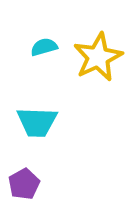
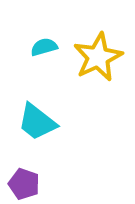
cyan trapezoid: rotated 36 degrees clockwise
purple pentagon: rotated 24 degrees counterclockwise
